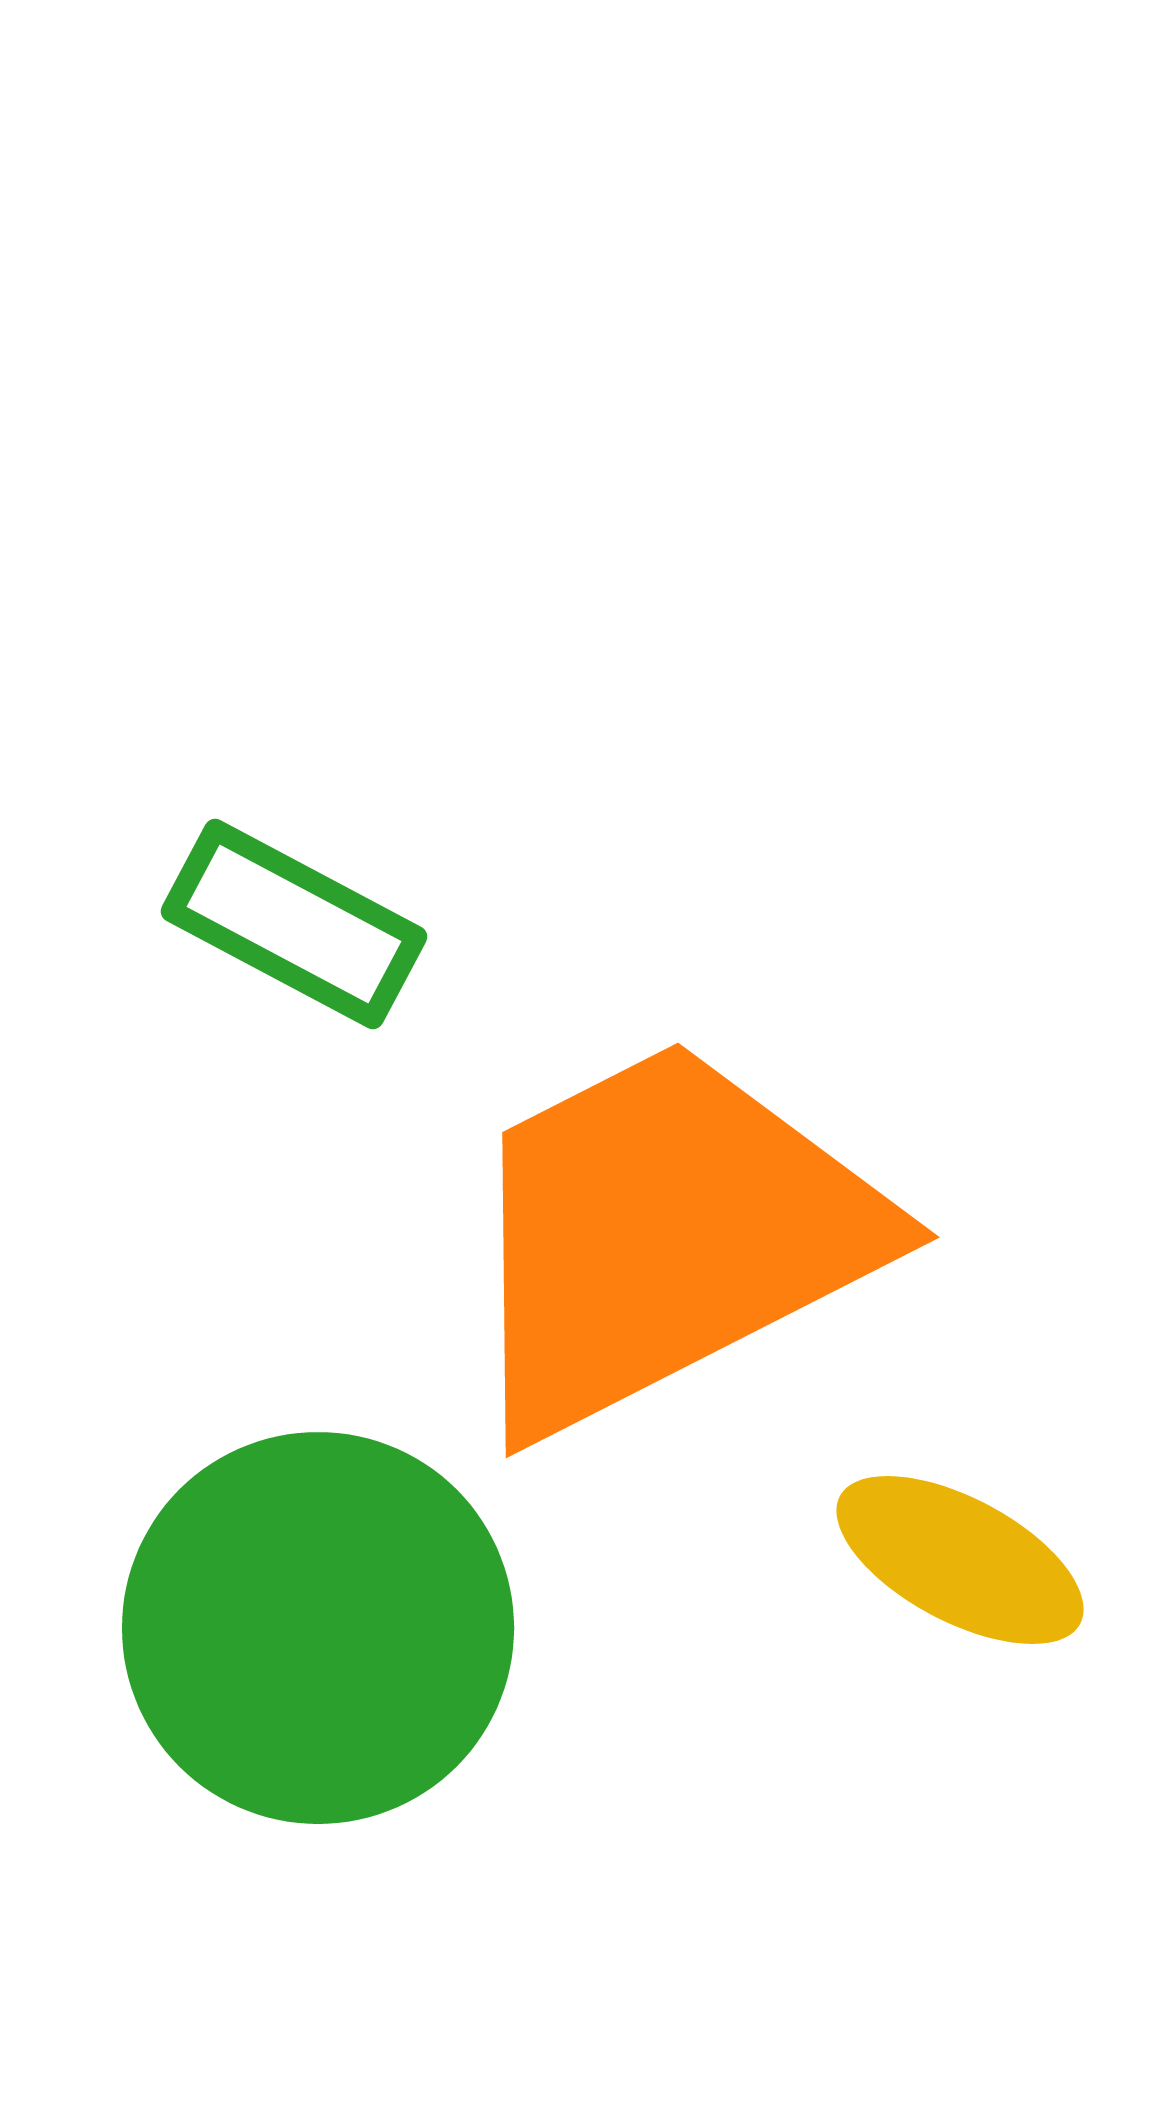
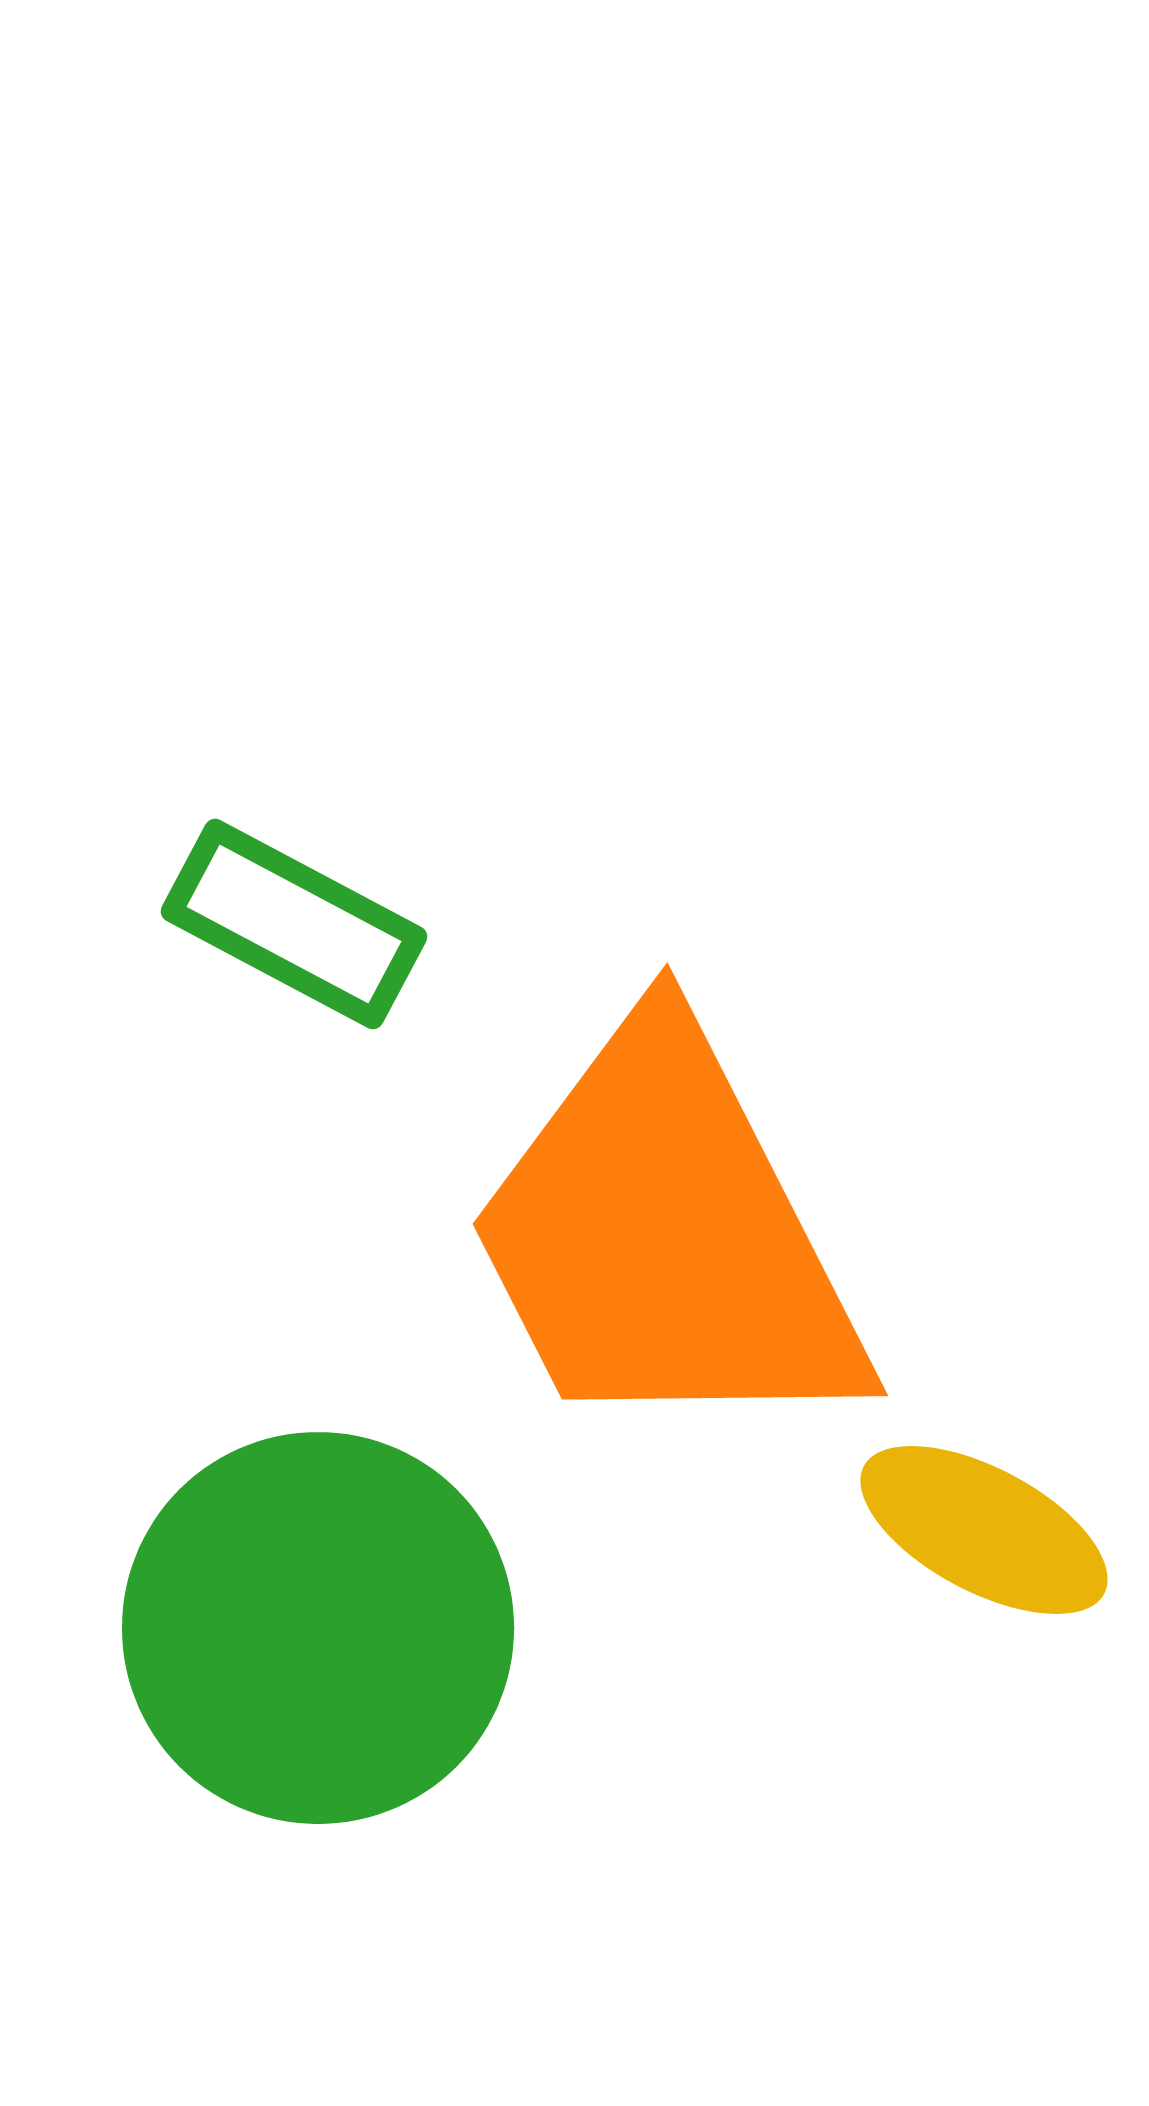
orange trapezoid: rotated 90 degrees counterclockwise
yellow ellipse: moved 24 px right, 30 px up
